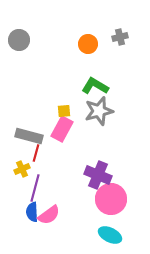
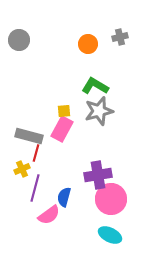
purple cross: rotated 32 degrees counterclockwise
blue semicircle: moved 32 px right, 15 px up; rotated 18 degrees clockwise
